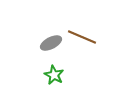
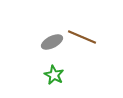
gray ellipse: moved 1 px right, 1 px up
